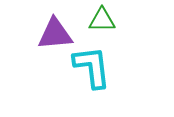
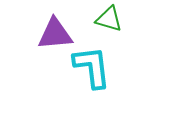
green triangle: moved 7 px right, 1 px up; rotated 16 degrees clockwise
